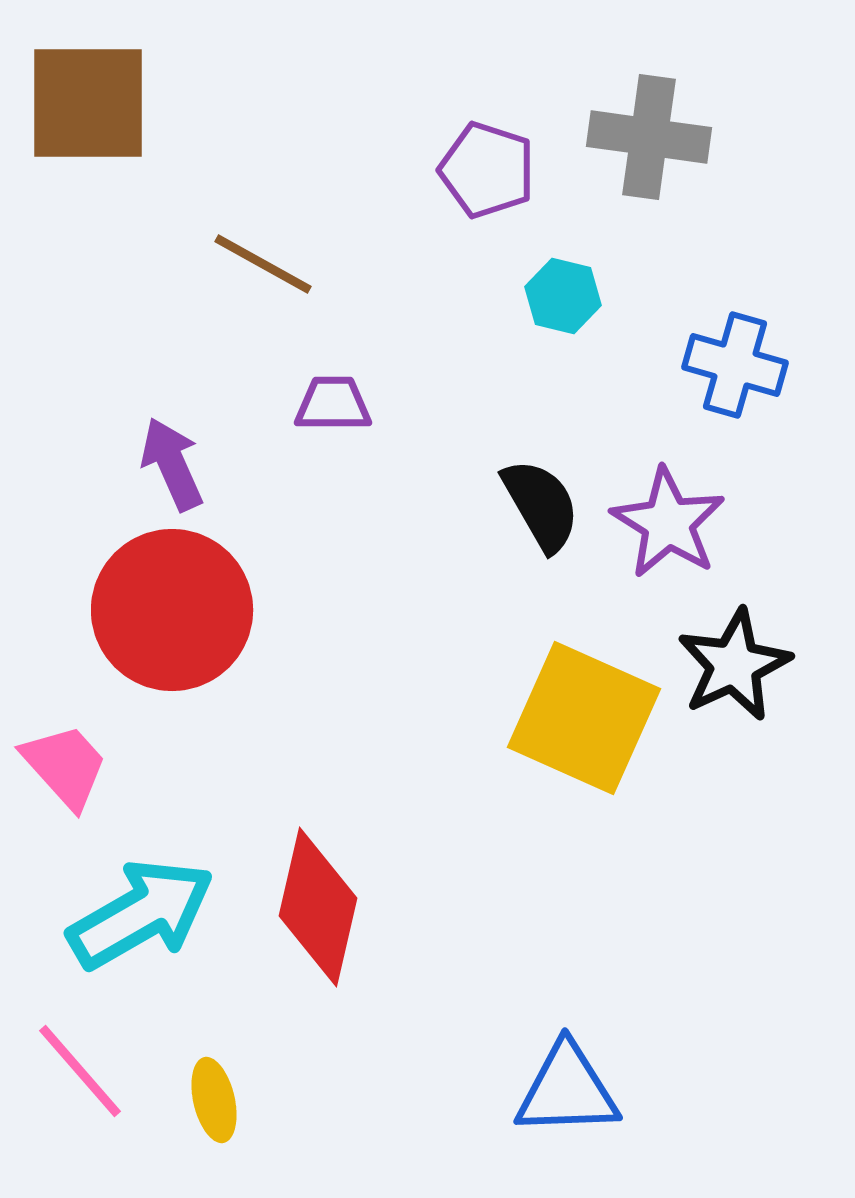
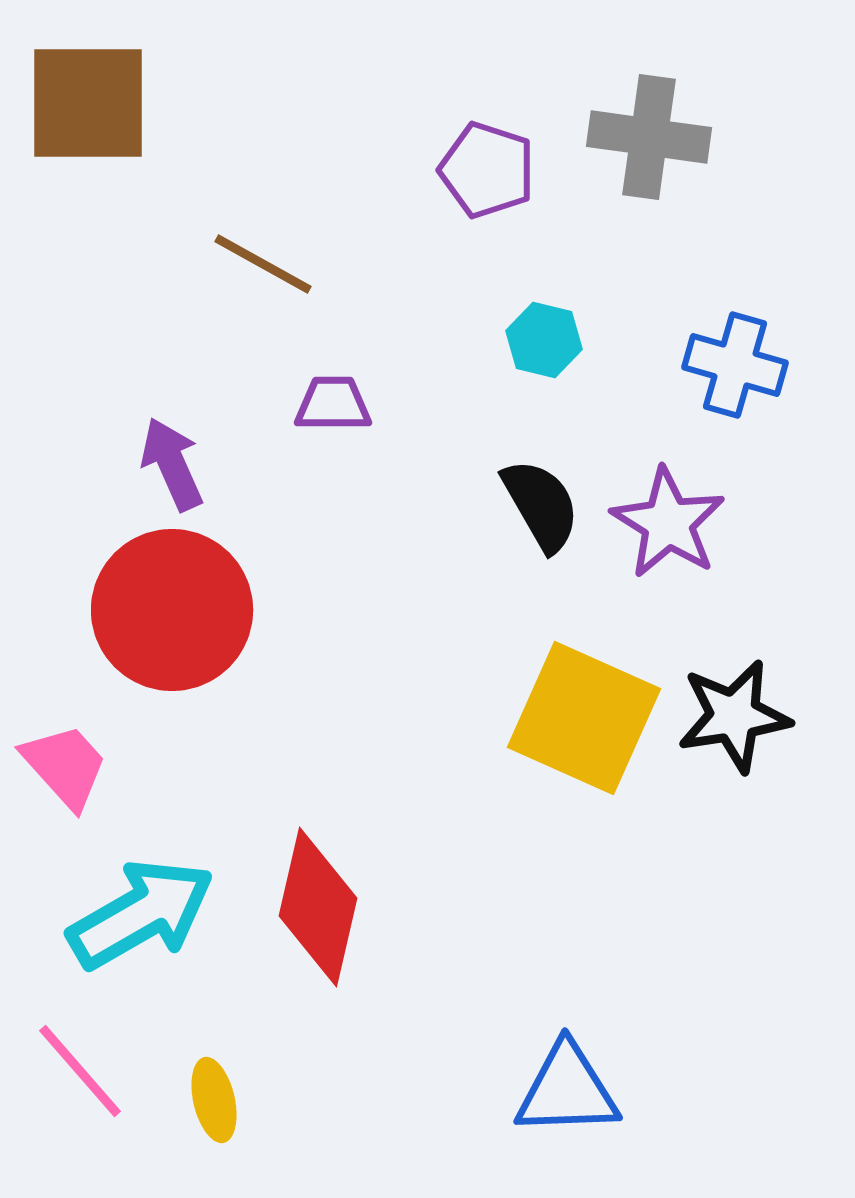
cyan hexagon: moved 19 px left, 44 px down
black star: moved 51 px down; rotated 16 degrees clockwise
